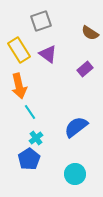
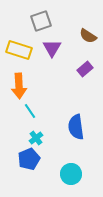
brown semicircle: moved 2 px left, 3 px down
yellow rectangle: rotated 40 degrees counterclockwise
purple triangle: moved 4 px right, 6 px up; rotated 24 degrees clockwise
orange arrow: rotated 10 degrees clockwise
cyan line: moved 1 px up
blue semicircle: rotated 60 degrees counterclockwise
blue pentagon: rotated 10 degrees clockwise
cyan circle: moved 4 px left
